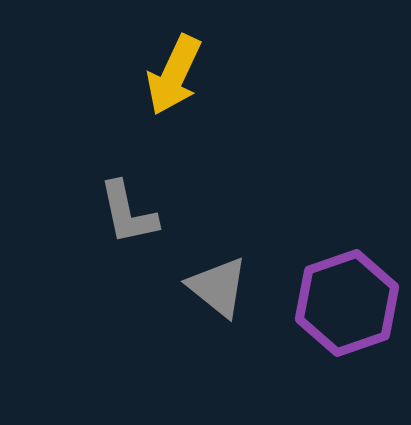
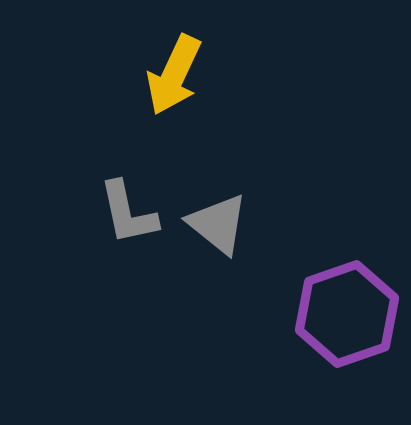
gray triangle: moved 63 px up
purple hexagon: moved 11 px down
